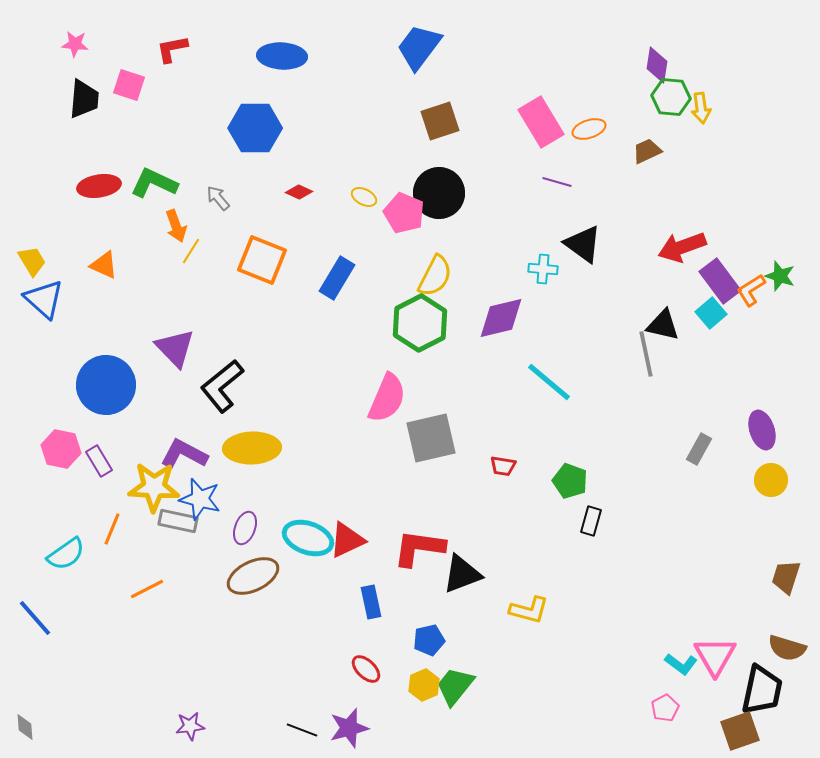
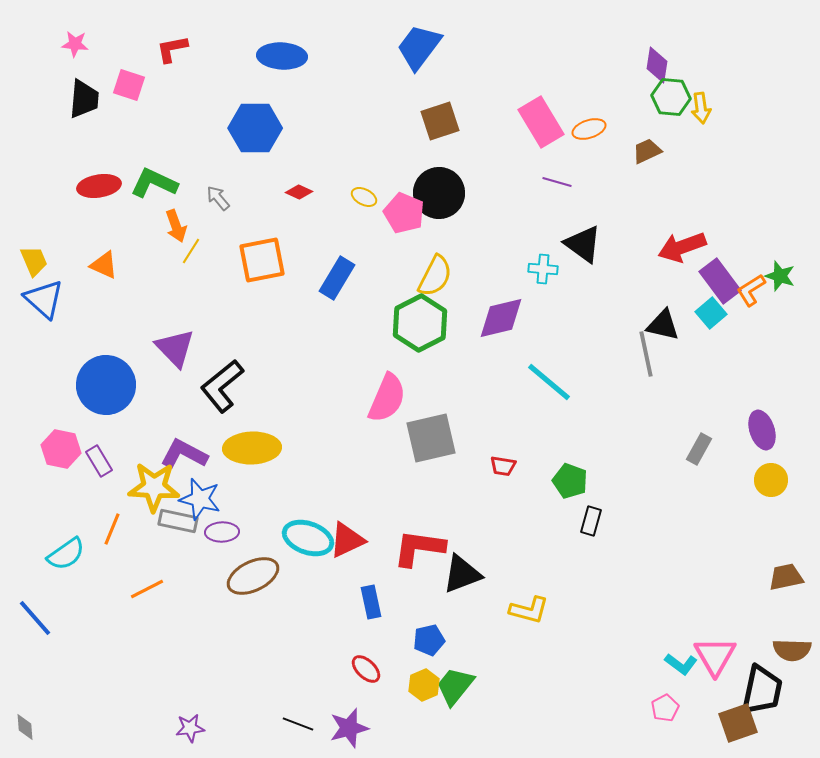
orange square at (262, 260): rotated 33 degrees counterclockwise
yellow trapezoid at (32, 261): moved 2 px right; rotated 8 degrees clockwise
purple ellipse at (245, 528): moved 23 px left, 4 px down; rotated 68 degrees clockwise
brown trapezoid at (786, 577): rotated 60 degrees clockwise
brown semicircle at (787, 648): moved 5 px right, 2 px down; rotated 15 degrees counterclockwise
purple star at (190, 726): moved 2 px down
black line at (302, 730): moved 4 px left, 6 px up
brown square at (740, 731): moved 2 px left, 8 px up
